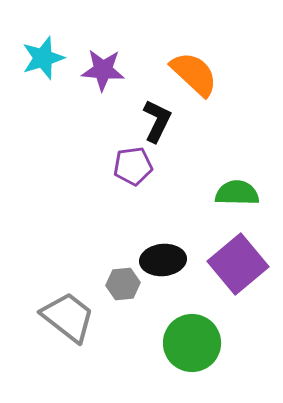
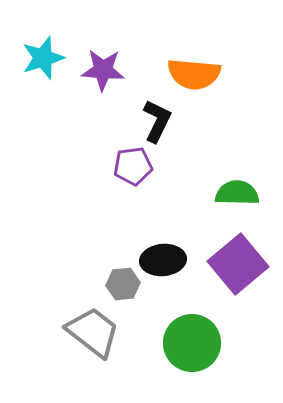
orange semicircle: rotated 142 degrees clockwise
gray trapezoid: moved 25 px right, 15 px down
